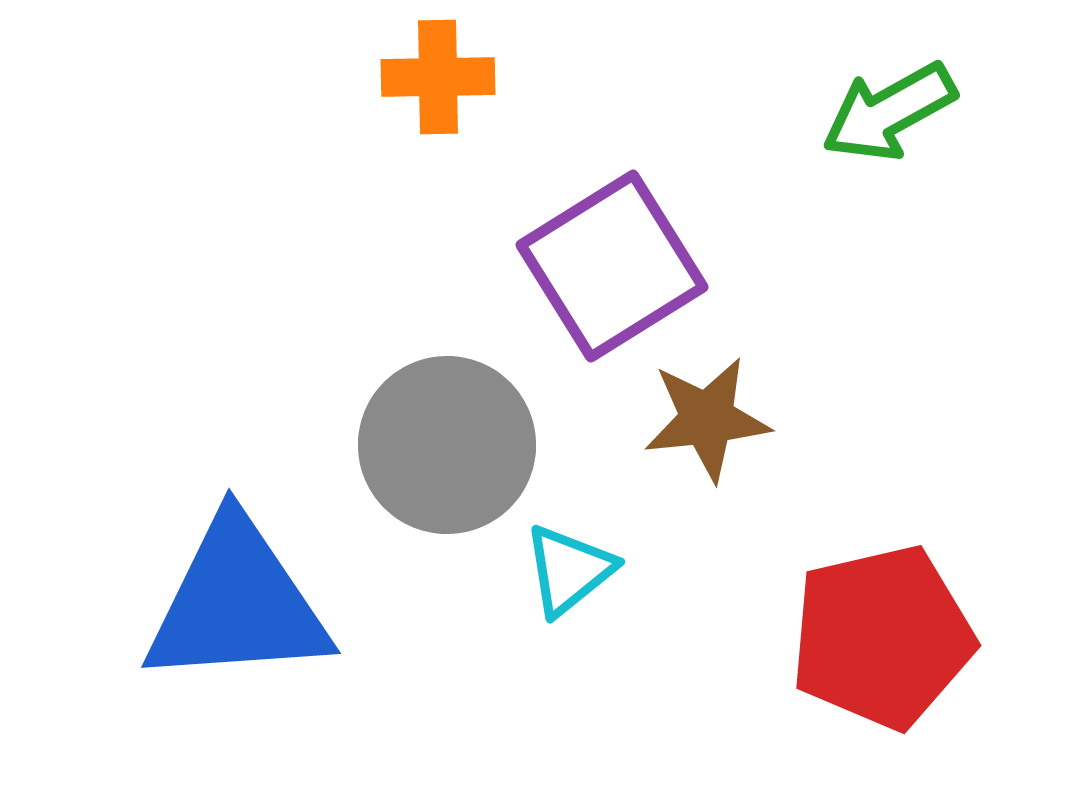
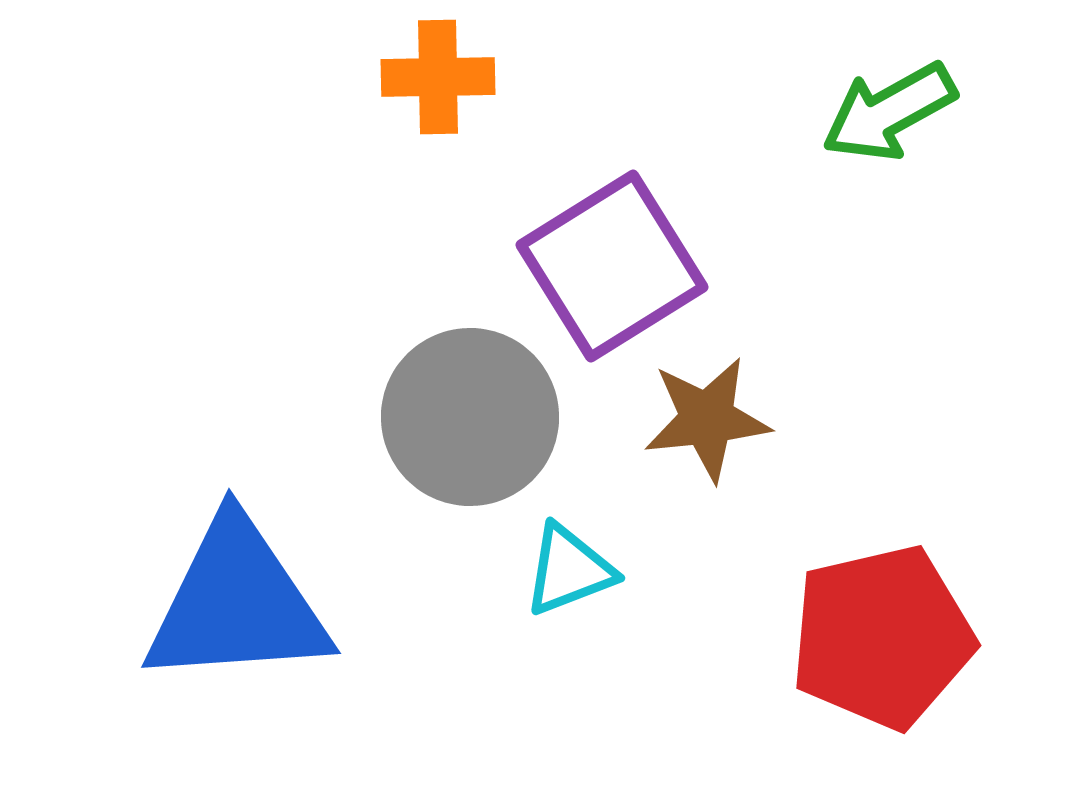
gray circle: moved 23 px right, 28 px up
cyan triangle: rotated 18 degrees clockwise
